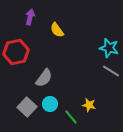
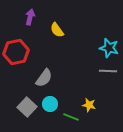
gray line: moved 3 px left; rotated 30 degrees counterclockwise
green line: rotated 28 degrees counterclockwise
